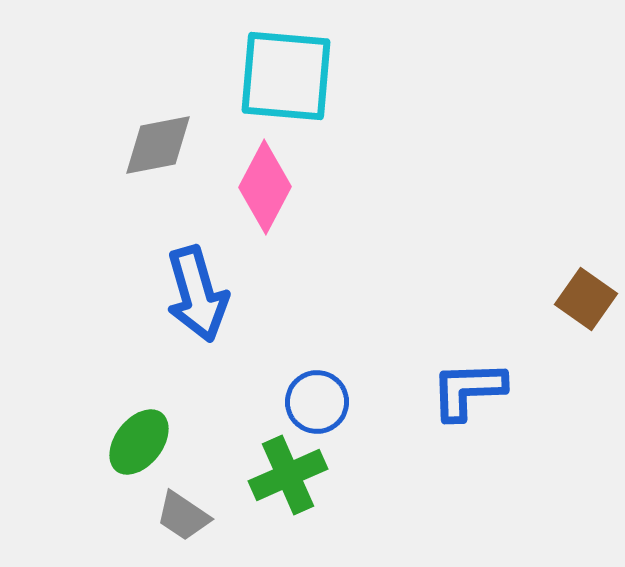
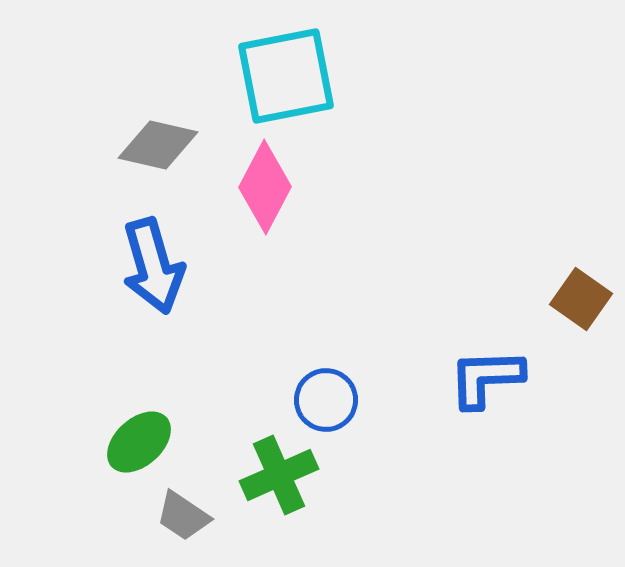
cyan square: rotated 16 degrees counterclockwise
gray diamond: rotated 24 degrees clockwise
blue arrow: moved 44 px left, 28 px up
brown square: moved 5 px left
blue L-shape: moved 18 px right, 12 px up
blue circle: moved 9 px right, 2 px up
green ellipse: rotated 10 degrees clockwise
green cross: moved 9 px left
